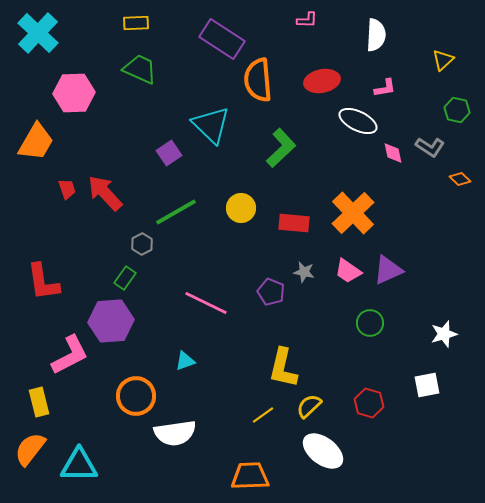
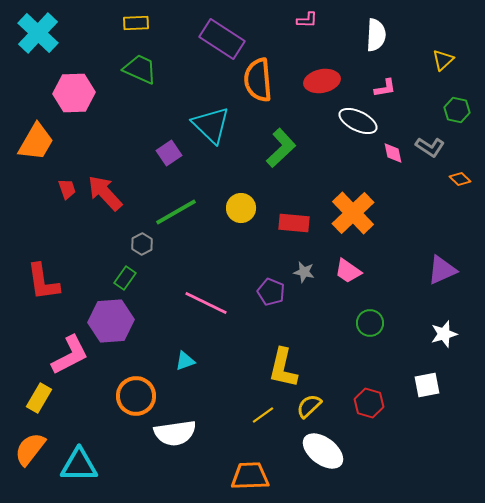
purple triangle at (388, 270): moved 54 px right
yellow rectangle at (39, 402): moved 4 px up; rotated 44 degrees clockwise
